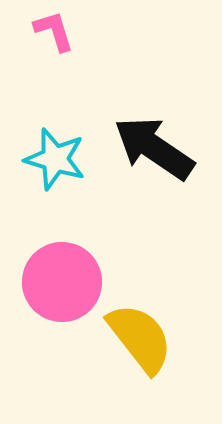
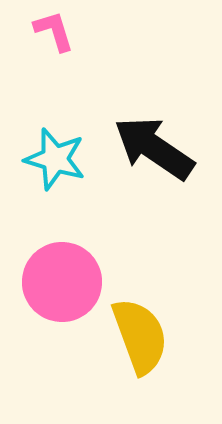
yellow semicircle: moved 2 px up; rotated 18 degrees clockwise
